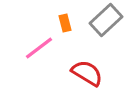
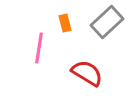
gray rectangle: moved 1 px right, 2 px down
pink line: rotated 44 degrees counterclockwise
